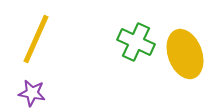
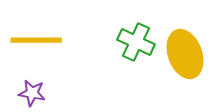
yellow line: moved 1 px down; rotated 66 degrees clockwise
